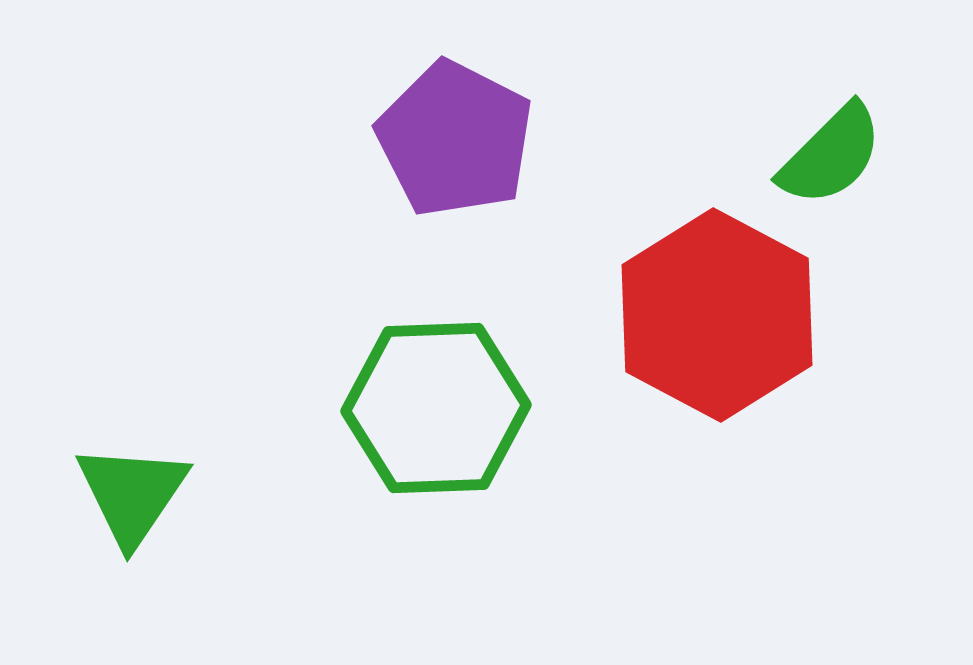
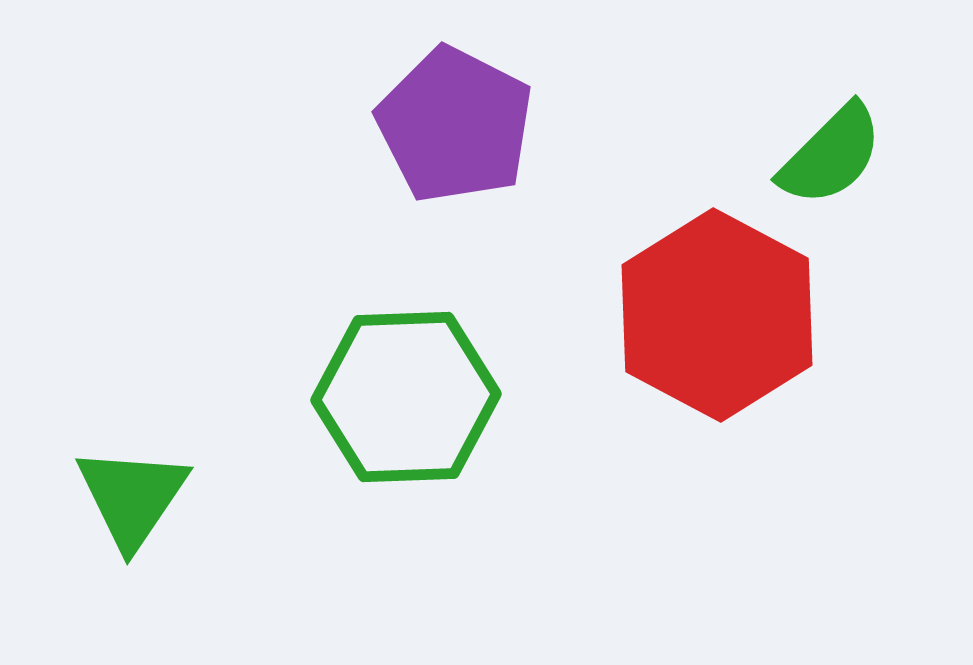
purple pentagon: moved 14 px up
green hexagon: moved 30 px left, 11 px up
green triangle: moved 3 px down
